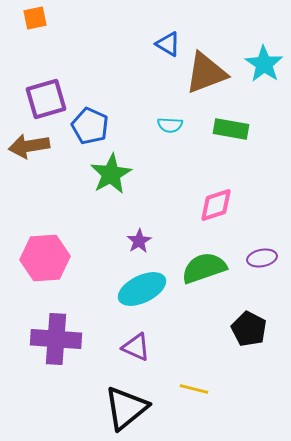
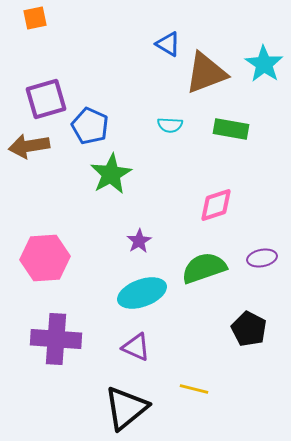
cyan ellipse: moved 4 px down; rotated 6 degrees clockwise
